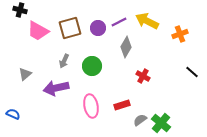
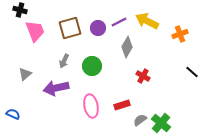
pink trapezoid: moved 3 px left; rotated 140 degrees counterclockwise
gray diamond: moved 1 px right
